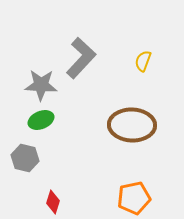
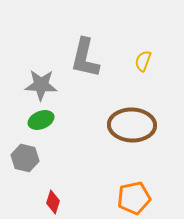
gray L-shape: moved 4 px right; rotated 150 degrees clockwise
